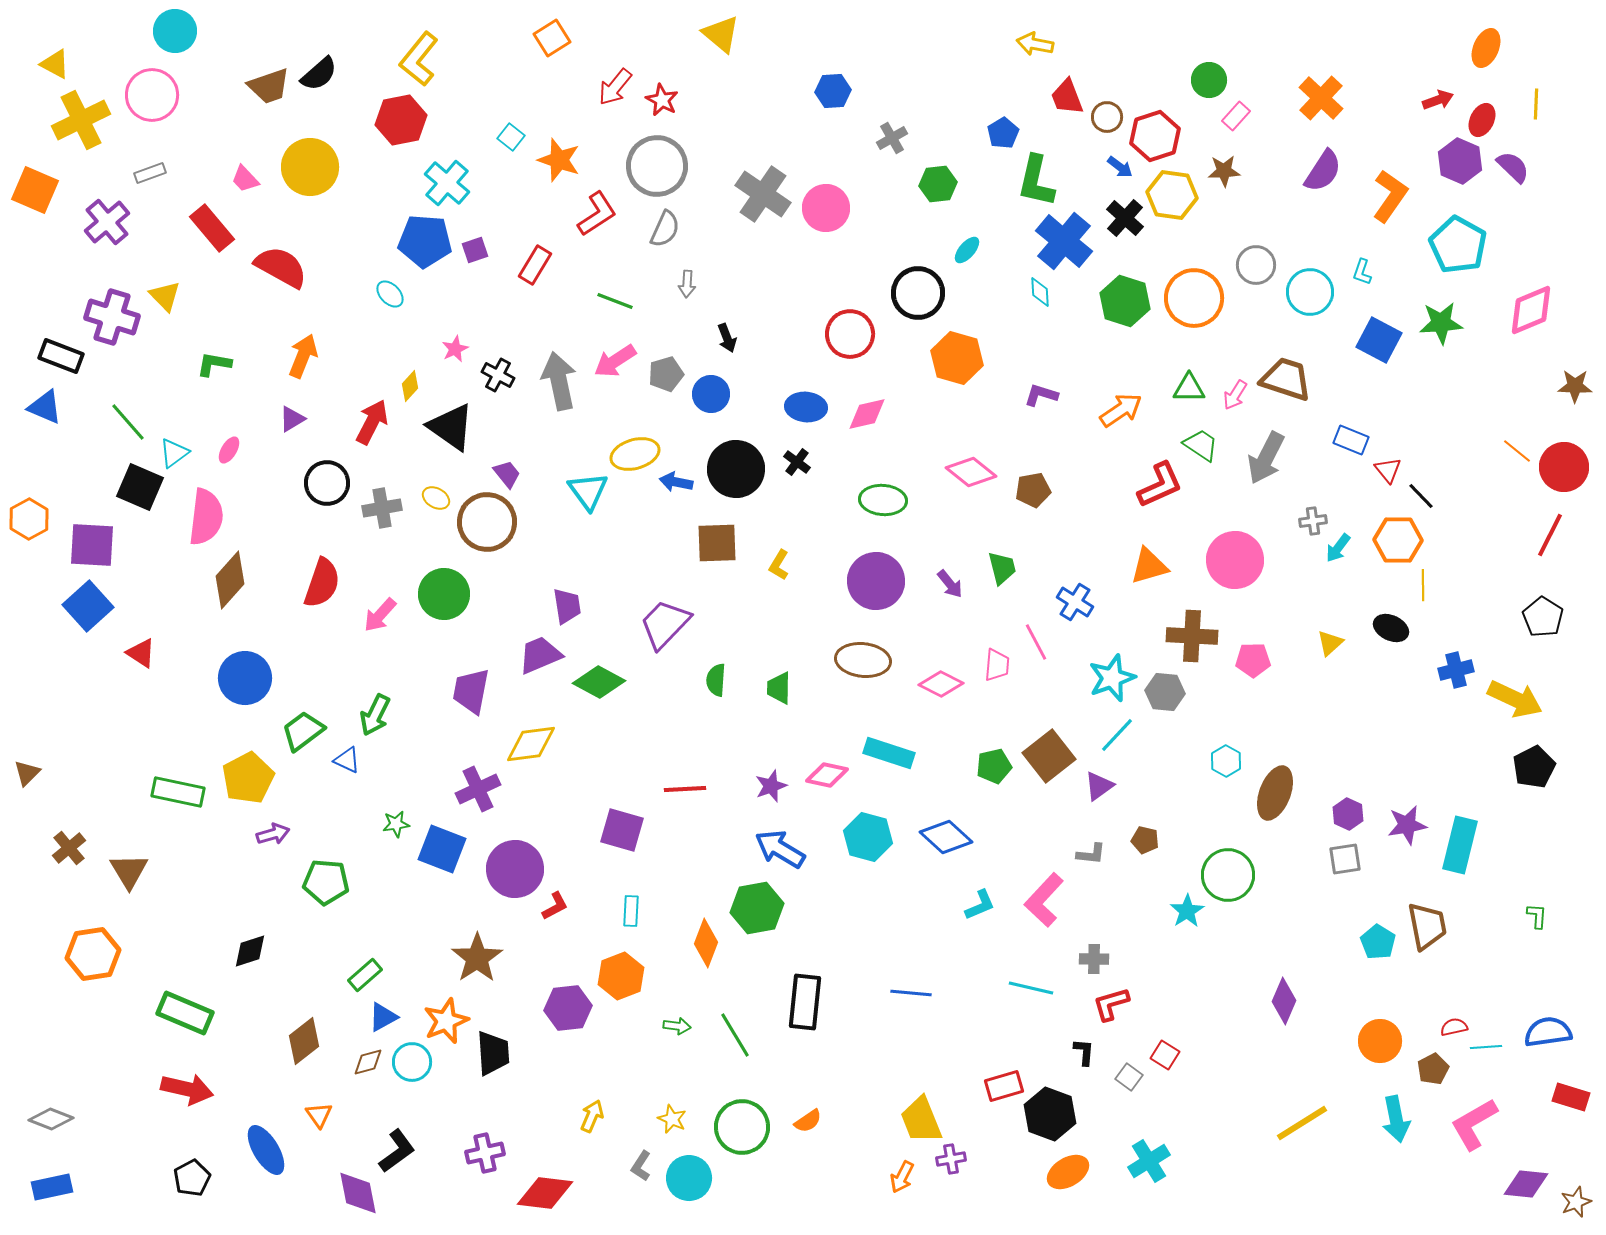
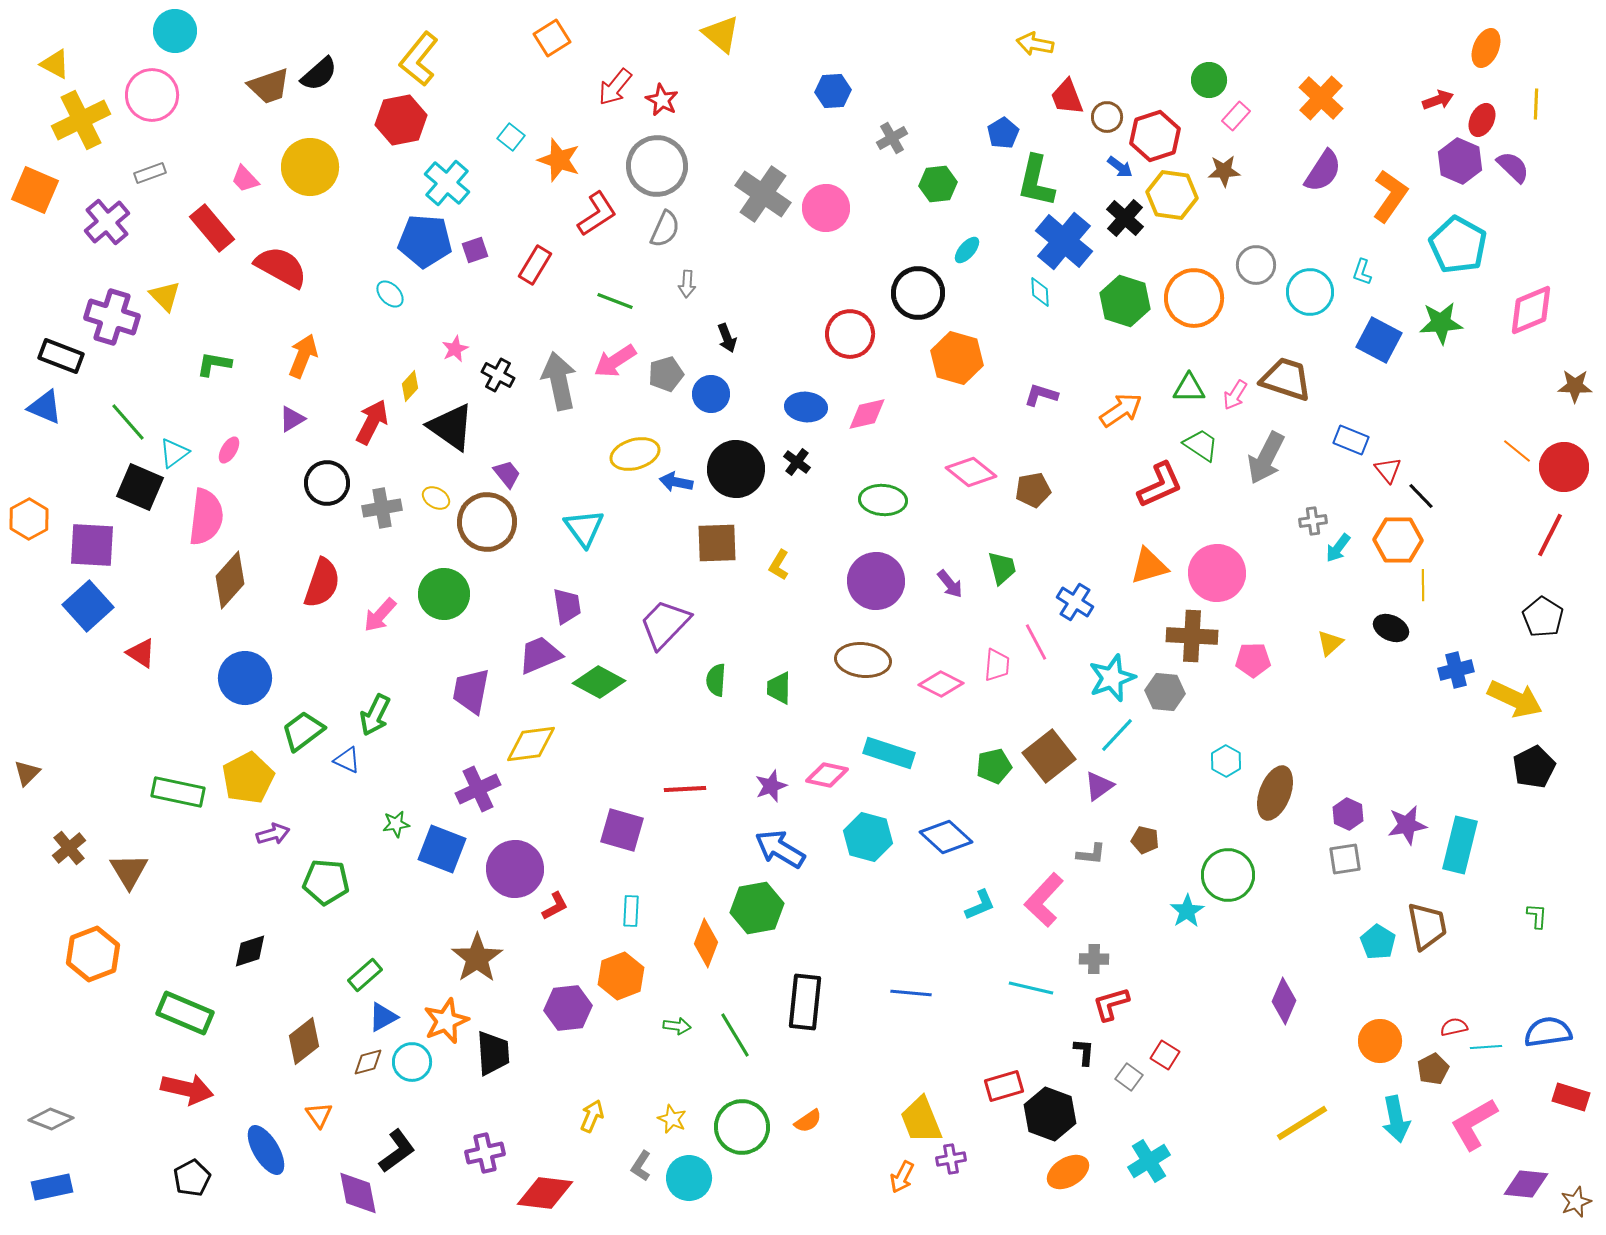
cyan triangle at (588, 491): moved 4 px left, 37 px down
pink circle at (1235, 560): moved 18 px left, 13 px down
orange hexagon at (93, 954): rotated 12 degrees counterclockwise
